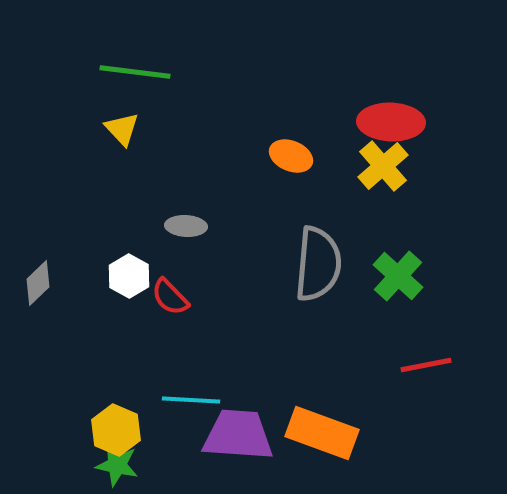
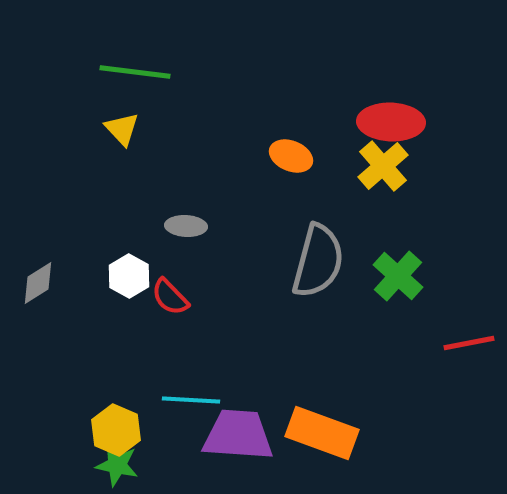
gray semicircle: moved 3 px up; rotated 10 degrees clockwise
gray diamond: rotated 12 degrees clockwise
red line: moved 43 px right, 22 px up
